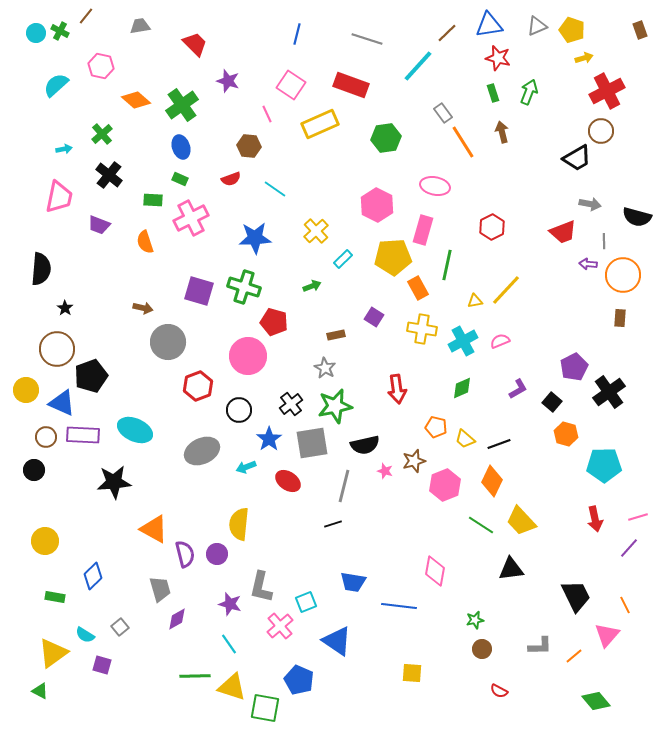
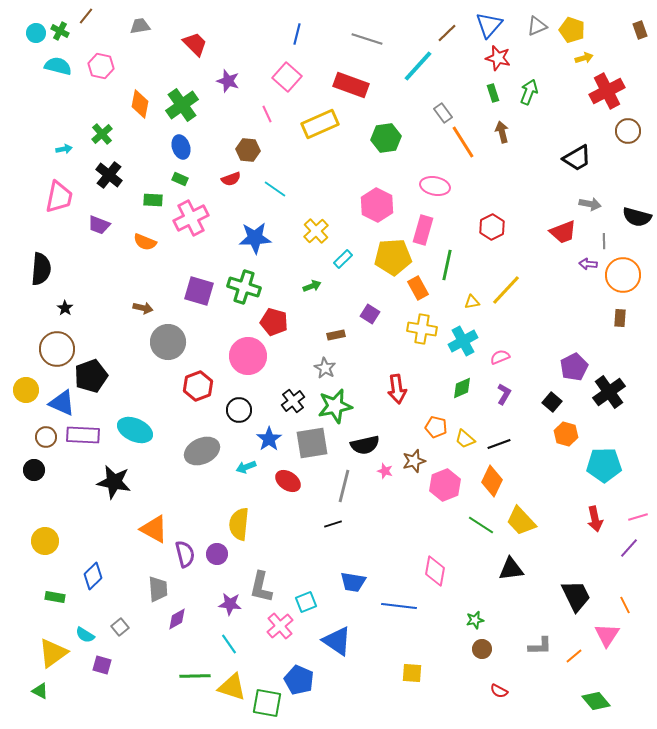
blue triangle at (489, 25): rotated 40 degrees counterclockwise
cyan semicircle at (56, 85): moved 2 px right, 19 px up; rotated 56 degrees clockwise
pink square at (291, 85): moved 4 px left, 8 px up; rotated 8 degrees clockwise
orange diamond at (136, 100): moved 4 px right, 4 px down; rotated 60 degrees clockwise
brown circle at (601, 131): moved 27 px right
brown hexagon at (249, 146): moved 1 px left, 4 px down
orange semicircle at (145, 242): rotated 50 degrees counterclockwise
yellow triangle at (475, 301): moved 3 px left, 1 px down
purple square at (374, 317): moved 4 px left, 3 px up
pink semicircle at (500, 341): moved 16 px down
purple L-shape at (518, 389): moved 14 px left, 5 px down; rotated 30 degrees counterclockwise
black cross at (291, 404): moved 2 px right, 3 px up
black star at (114, 482): rotated 16 degrees clockwise
gray trapezoid at (160, 589): moved 2 px left; rotated 12 degrees clockwise
purple star at (230, 604): rotated 10 degrees counterclockwise
pink triangle at (607, 635): rotated 8 degrees counterclockwise
green square at (265, 708): moved 2 px right, 5 px up
